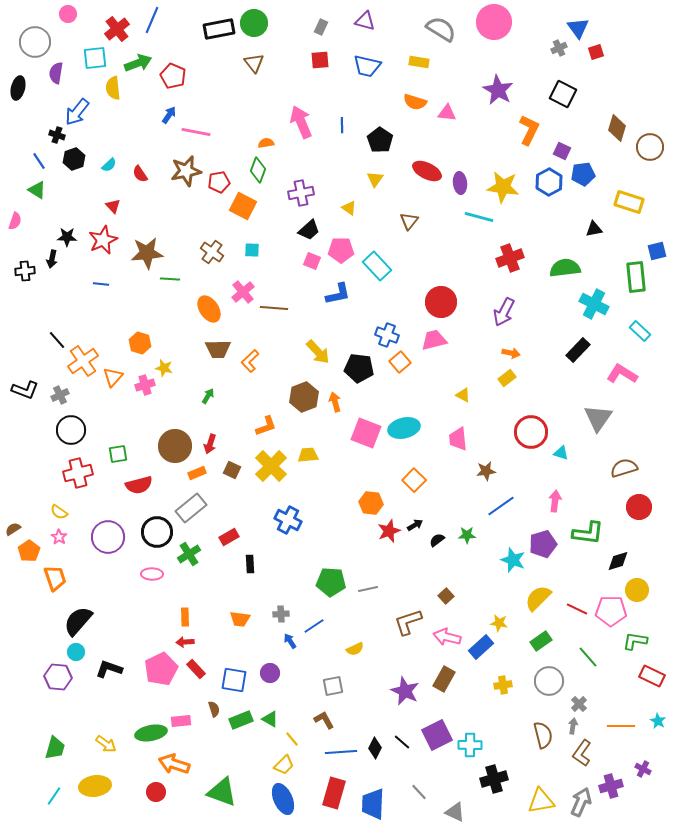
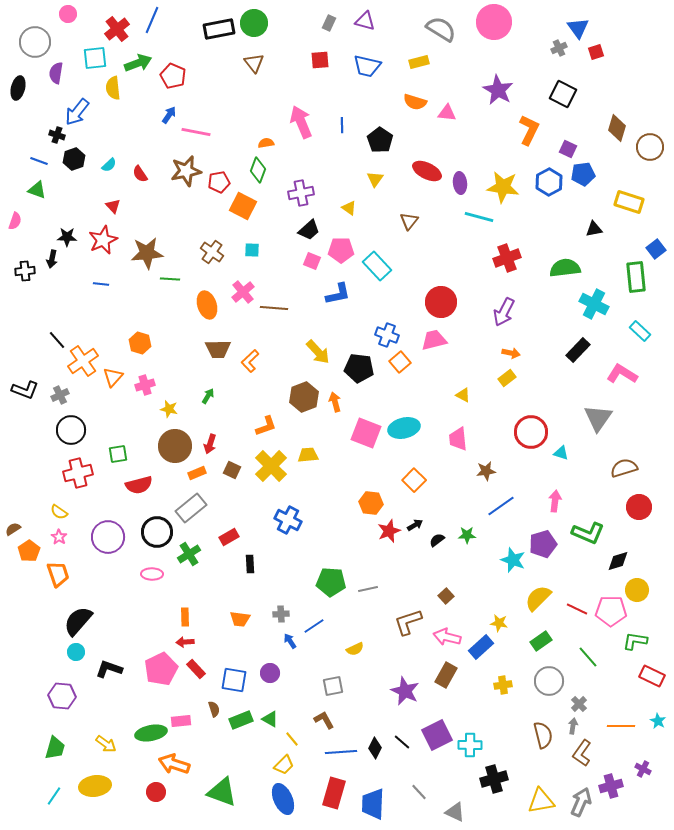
gray rectangle at (321, 27): moved 8 px right, 4 px up
yellow rectangle at (419, 62): rotated 24 degrees counterclockwise
purple square at (562, 151): moved 6 px right, 2 px up
blue line at (39, 161): rotated 36 degrees counterclockwise
green triangle at (37, 190): rotated 12 degrees counterclockwise
blue square at (657, 251): moved 1 px left, 2 px up; rotated 24 degrees counterclockwise
red cross at (510, 258): moved 3 px left
orange ellipse at (209, 309): moved 2 px left, 4 px up; rotated 16 degrees clockwise
yellow star at (164, 368): moved 5 px right, 41 px down
green L-shape at (588, 533): rotated 16 degrees clockwise
orange trapezoid at (55, 578): moved 3 px right, 4 px up
purple hexagon at (58, 677): moved 4 px right, 19 px down
brown rectangle at (444, 679): moved 2 px right, 4 px up
